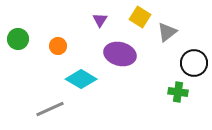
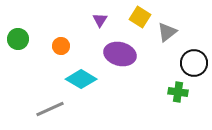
orange circle: moved 3 px right
